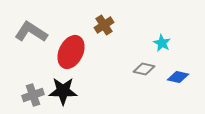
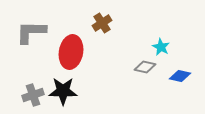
brown cross: moved 2 px left, 2 px up
gray L-shape: rotated 32 degrees counterclockwise
cyan star: moved 1 px left, 4 px down
red ellipse: rotated 16 degrees counterclockwise
gray diamond: moved 1 px right, 2 px up
blue diamond: moved 2 px right, 1 px up
